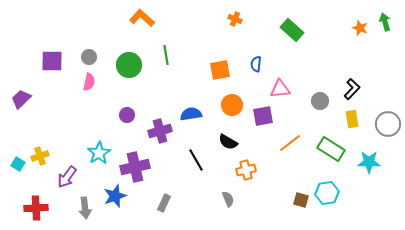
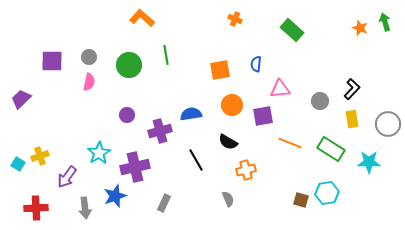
orange line at (290, 143): rotated 60 degrees clockwise
